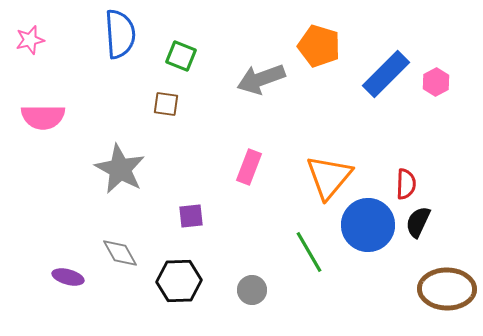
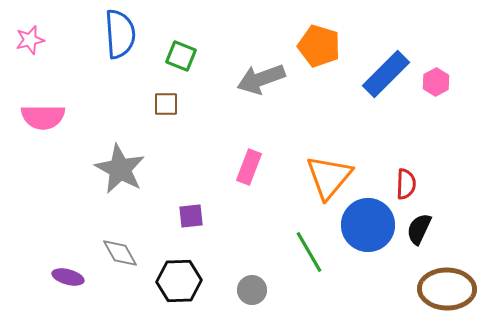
brown square: rotated 8 degrees counterclockwise
black semicircle: moved 1 px right, 7 px down
